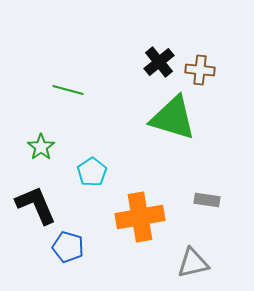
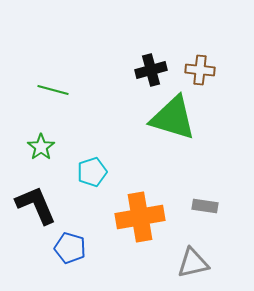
black cross: moved 8 px left, 8 px down; rotated 24 degrees clockwise
green line: moved 15 px left
cyan pentagon: rotated 16 degrees clockwise
gray rectangle: moved 2 px left, 6 px down
blue pentagon: moved 2 px right, 1 px down
